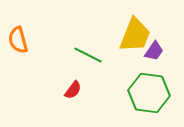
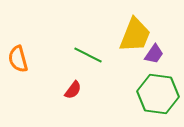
orange semicircle: moved 19 px down
purple trapezoid: moved 3 px down
green hexagon: moved 9 px right, 1 px down
